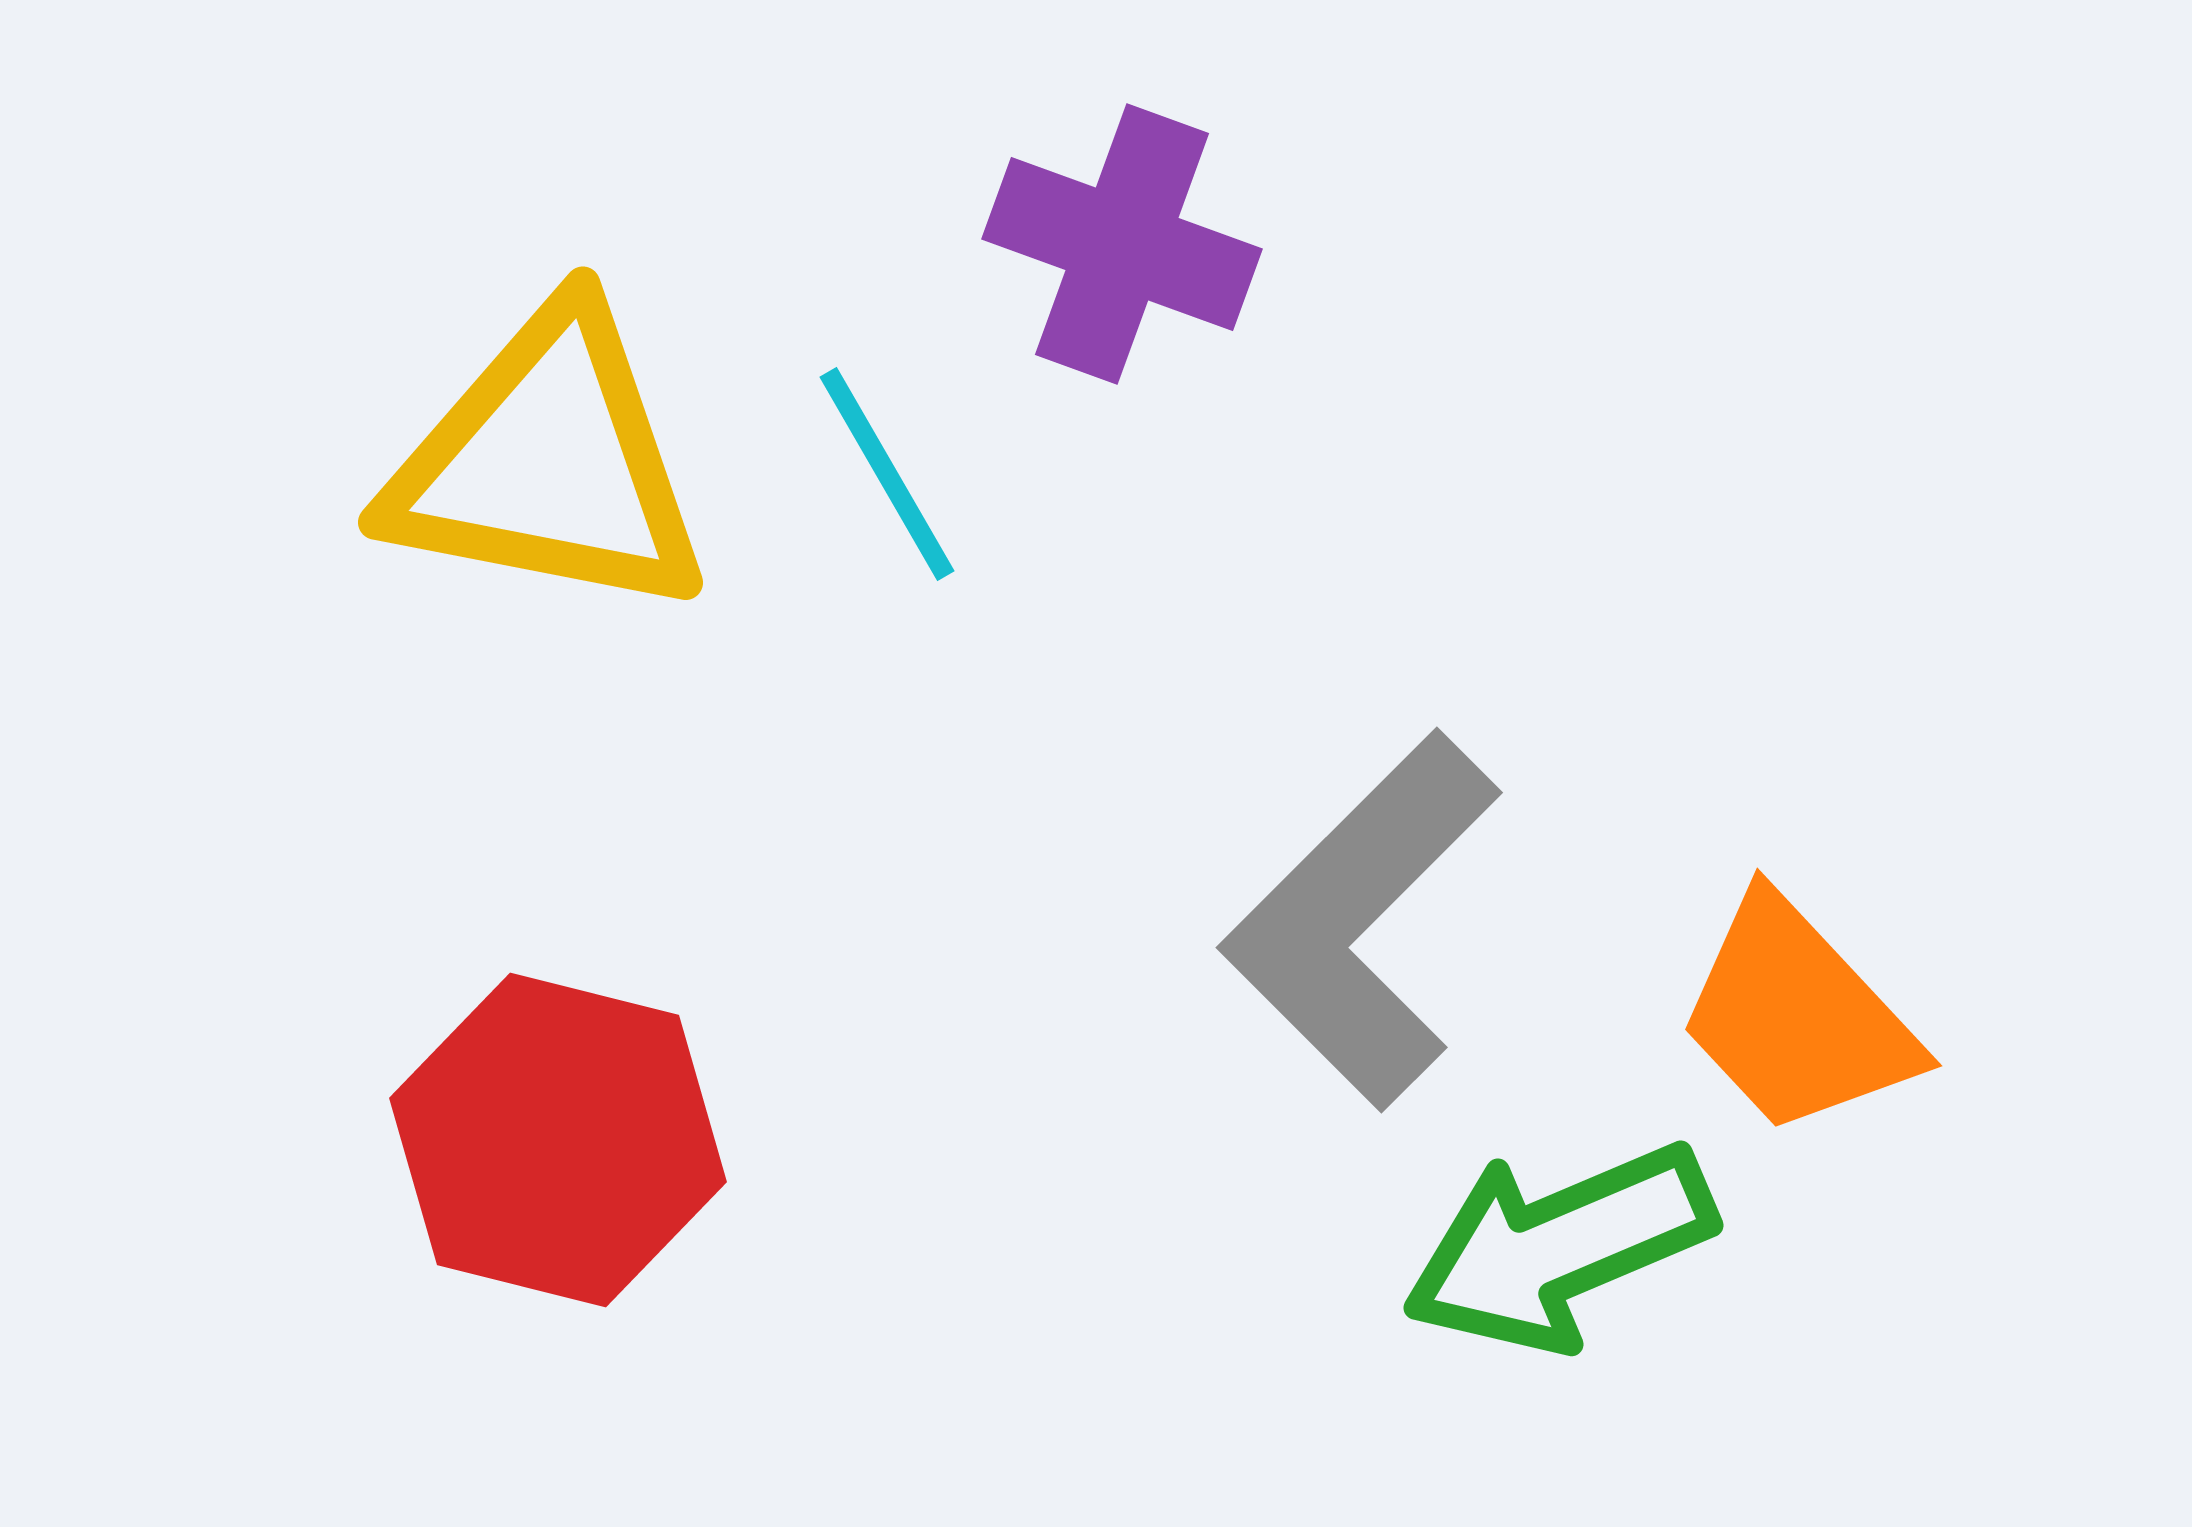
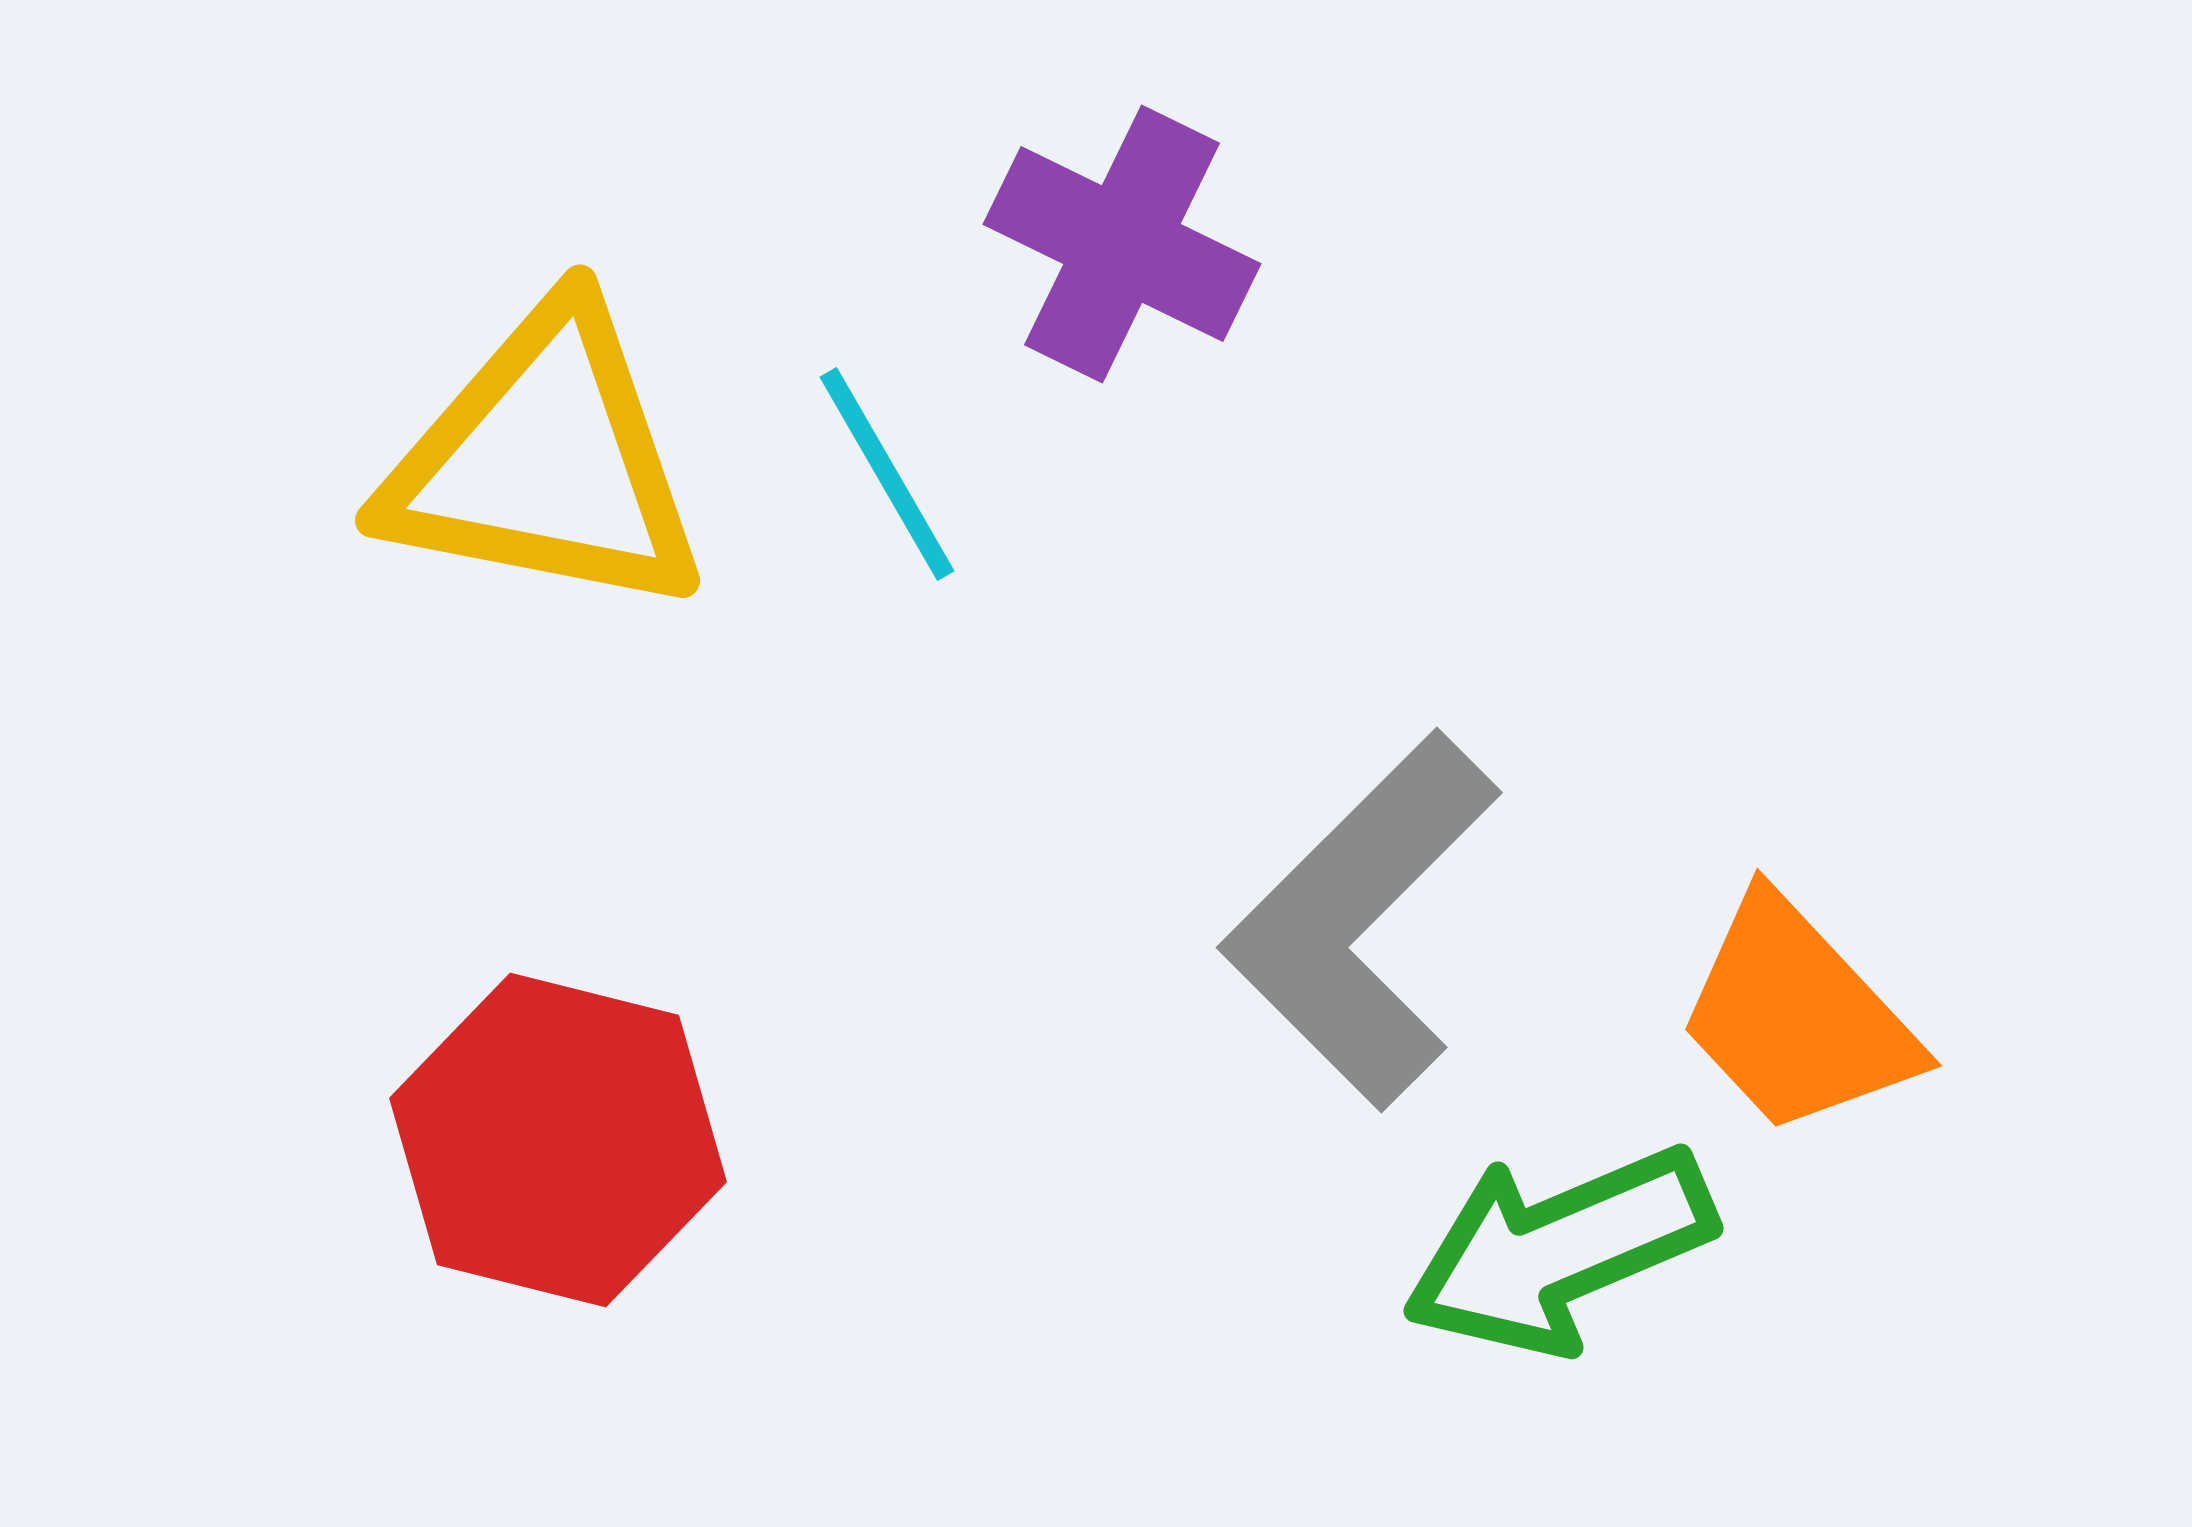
purple cross: rotated 6 degrees clockwise
yellow triangle: moved 3 px left, 2 px up
green arrow: moved 3 px down
